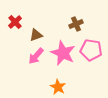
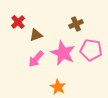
red cross: moved 3 px right
pink arrow: moved 3 px down
